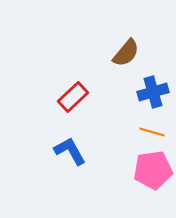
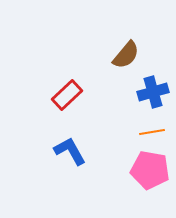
brown semicircle: moved 2 px down
red rectangle: moved 6 px left, 2 px up
orange line: rotated 25 degrees counterclockwise
pink pentagon: moved 3 px left; rotated 18 degrees clockwise
